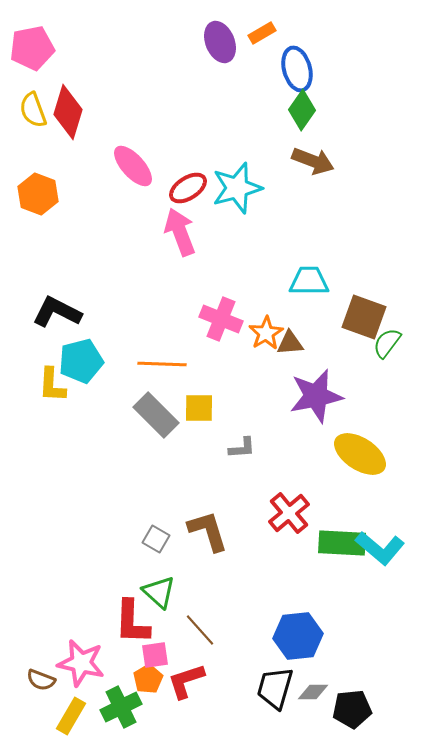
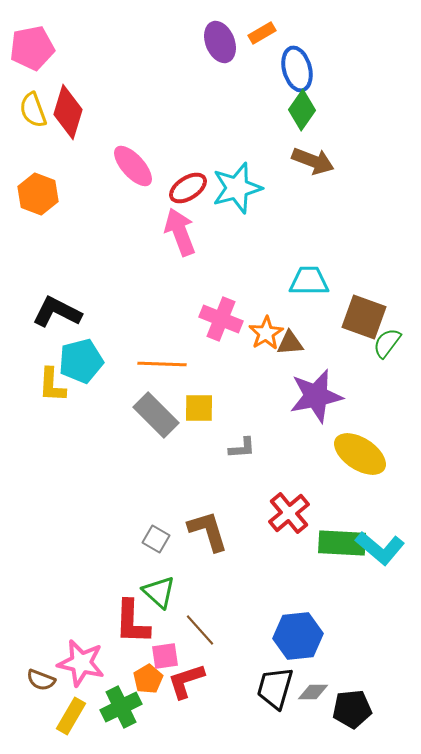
pink square at (155, 655): moved 10 px right, 1 px down
